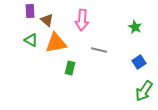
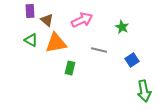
pink arrow: rotated 120 degrees counterclockwise
green star: moved 13 px left
blue square: moved 7 px left, 2 px up
green arrow: rotated 45 degrees counterclockwise
